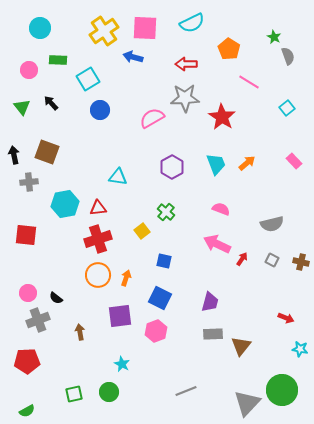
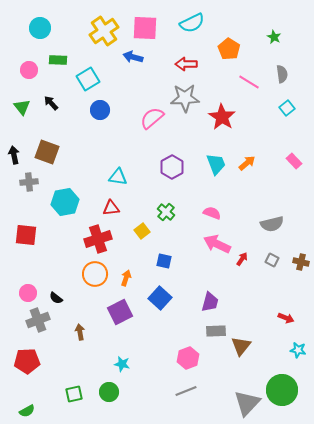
gray semicircle at (288, 56): moved 6 px left, 18 px down; rotated 12 degrees clockwise
pink semicircle at (152, 118): rotated 10 degrees counterclockwise
cyan hexagon at (65, 204): moved 2 px up
red triangle at (98, 208): moved 13 px right
pink semicircle at (221, 209): moved 9 px left, 4 px down
orange circle at (98, 275): moved 3 px left, 1 px up
blue square at (160, 298): rotated 15 degrees clockwise
purple square at (120, 316): moved 4 px up; rotated 20 degrees counterclockwise
pink hexagon at (156, 331): moved 32 px right, 27 px down
gray rectangle at (213, 334): moved 3 px right, 3 px up
cyan star at (300, 349): moved 2 px left, 1 px down
cyan star at (122, 364): rotated 14 degrees counterclockwise
